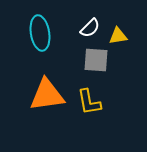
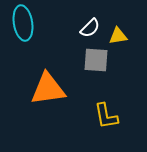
cyan ellipse: moved 17 px left, 10 px up
orange triangle: moved 1 px right, 6 px up
yellow L-shape: moved 17 px right, 14 px down
